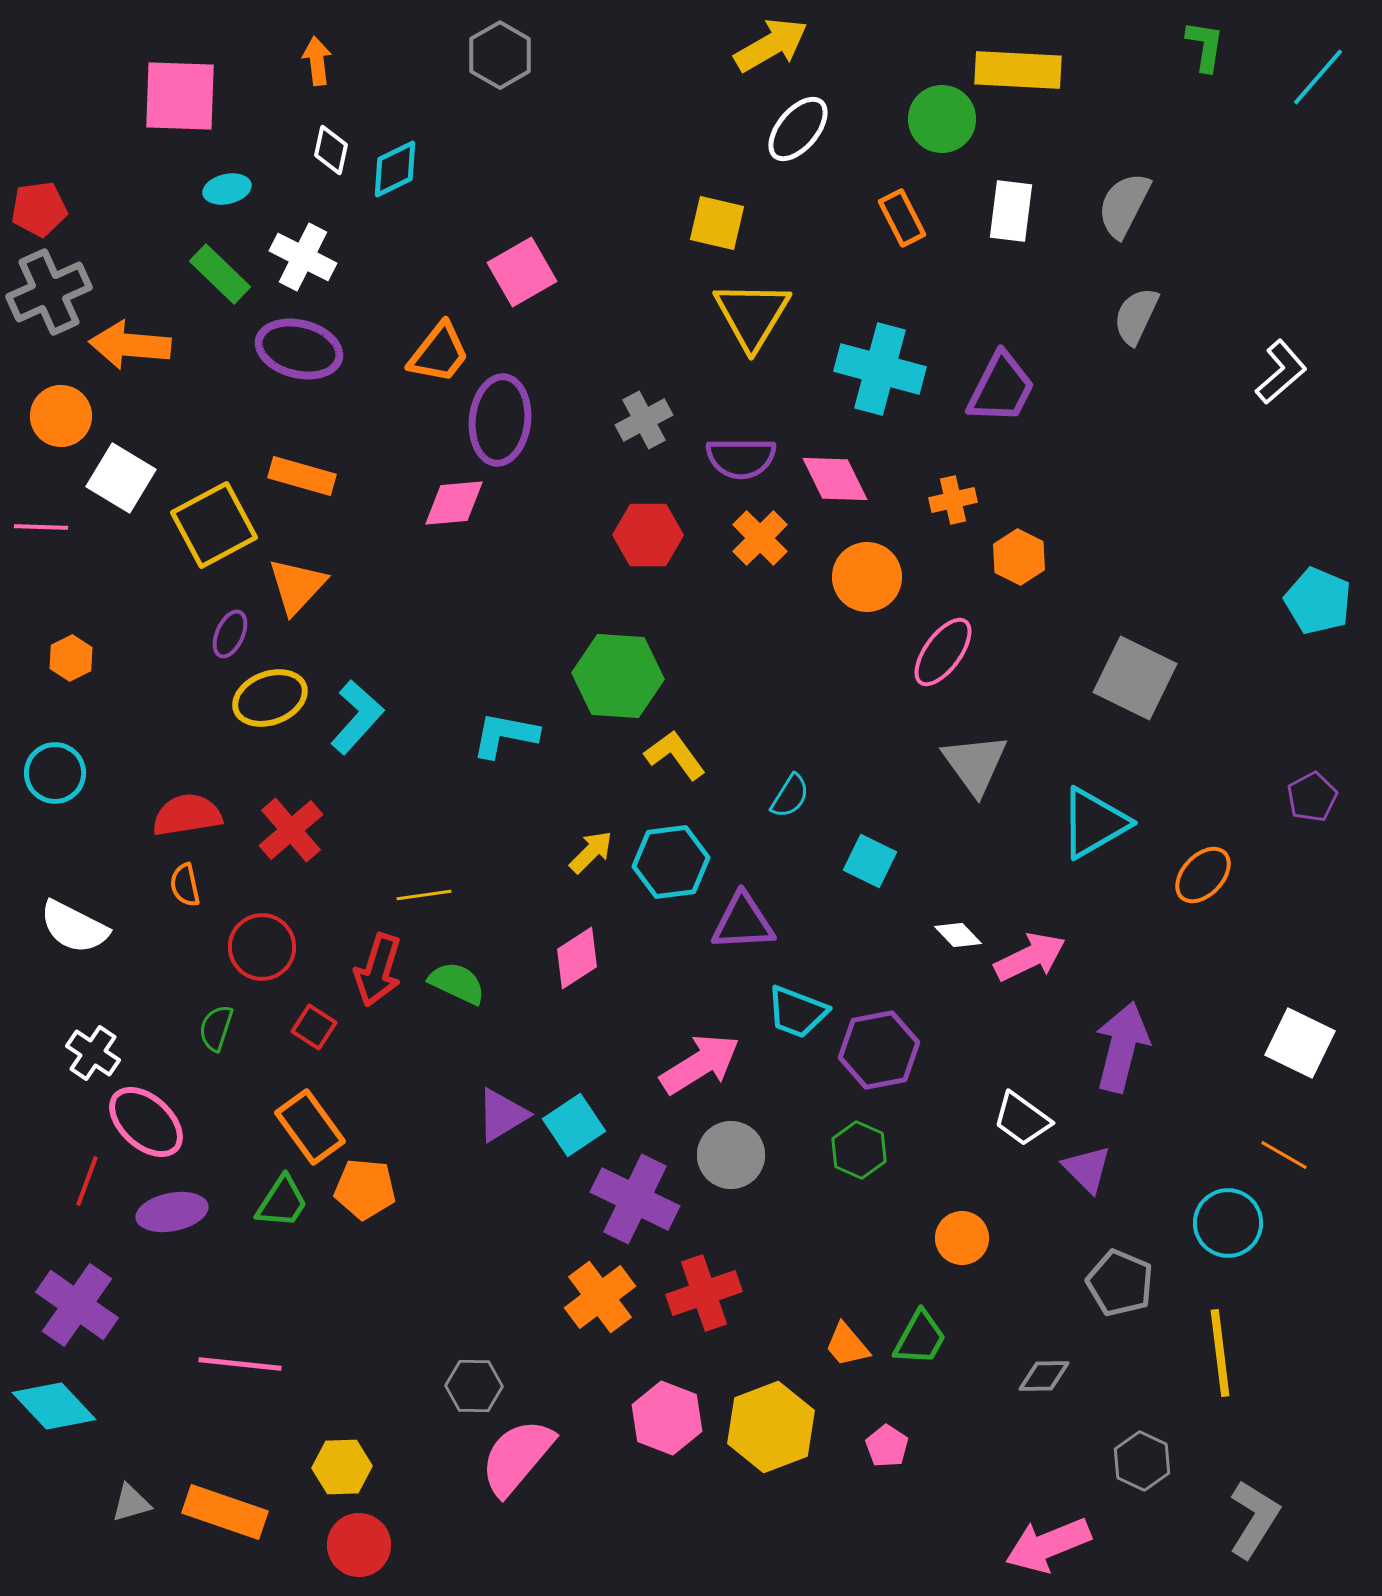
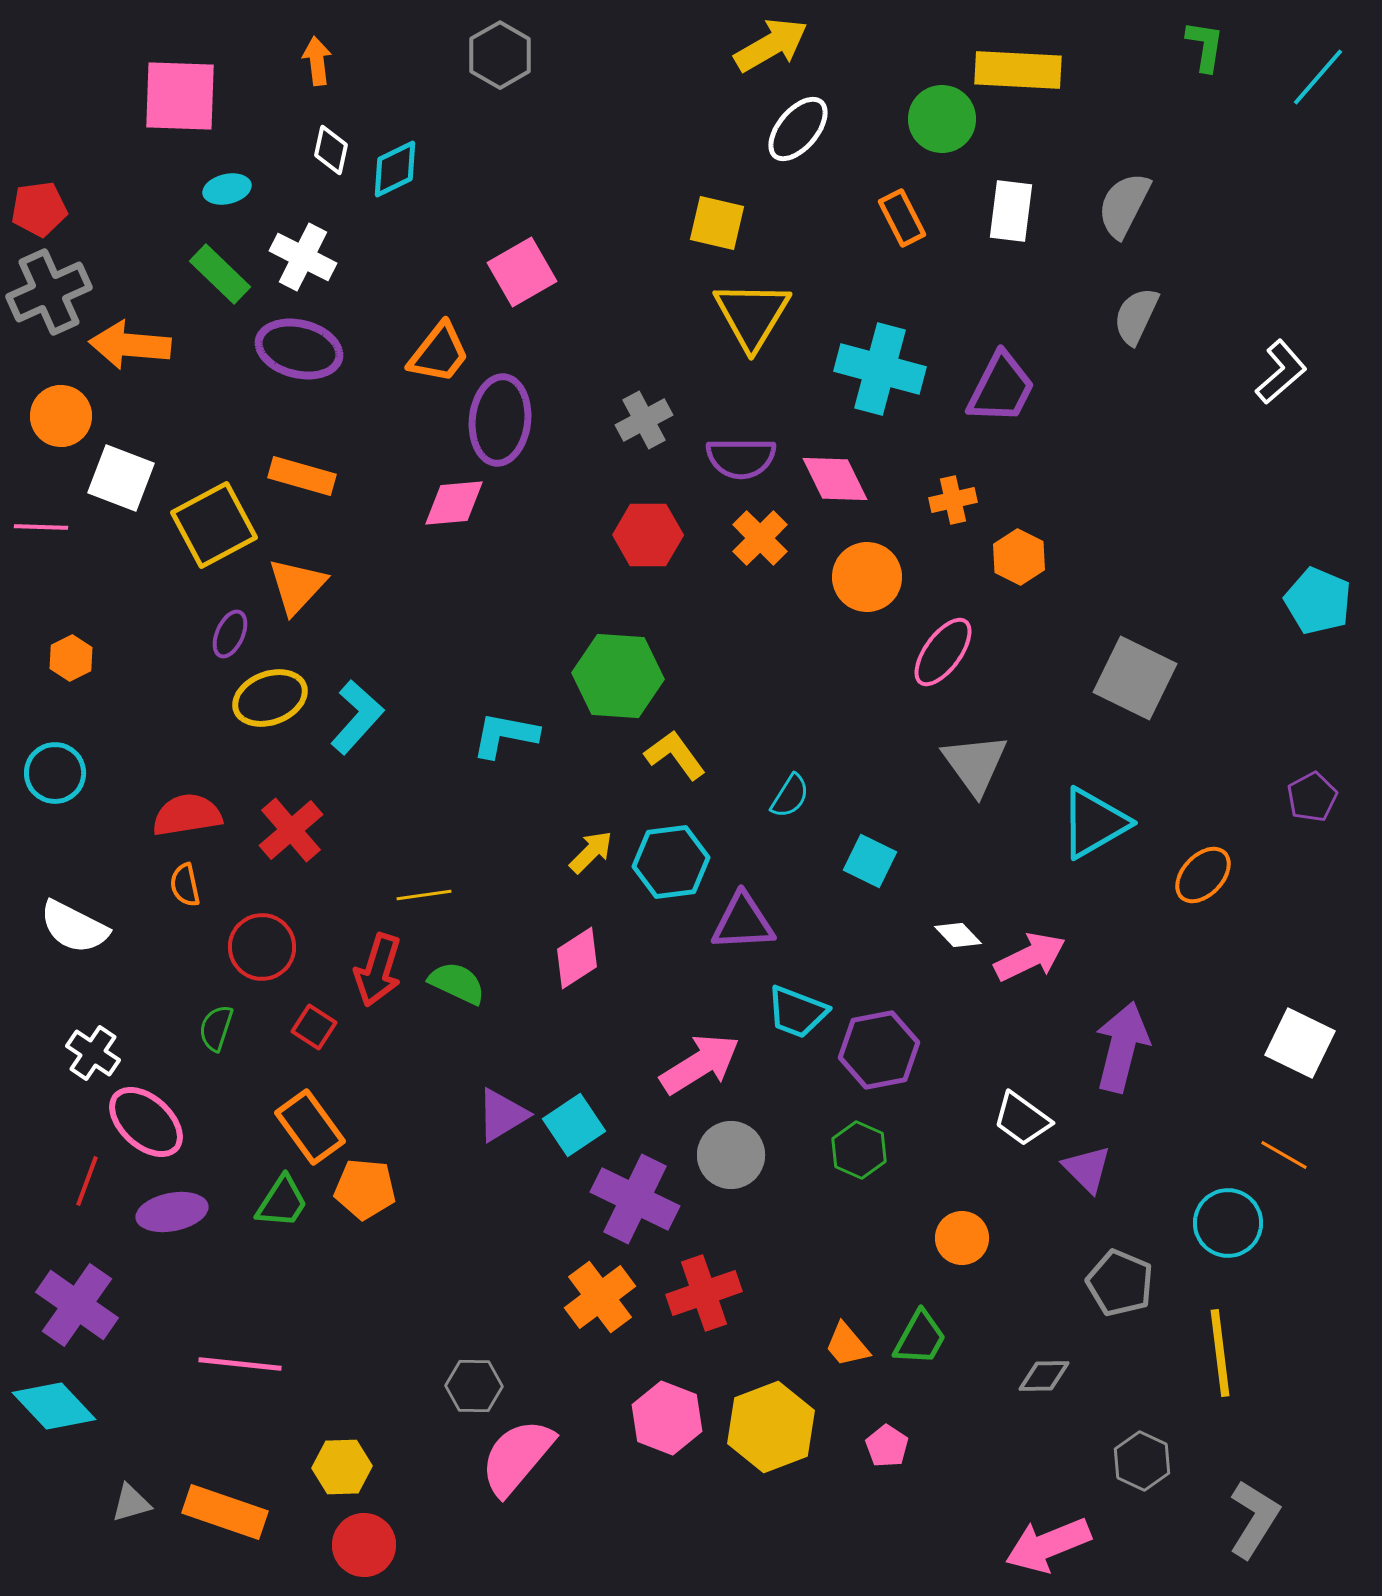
white square at (121, 478): rotated 10 degrees counterclockwise
red circle at (359, 1545): moved 5 px right
